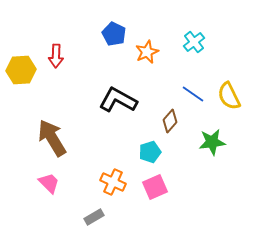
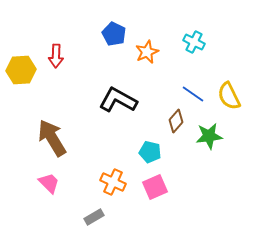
cyan cross: rotated 25 degrees counterclockwise
brown diamond: moved 6 px right
green star: moved 3 px left, 6 px up
cyan pentagon: rotated 30 degrees clockwise
